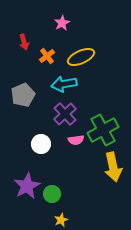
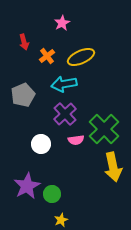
green cross: moved 1 px right, 1 px up; rotated 16 degrees counterclockwise
